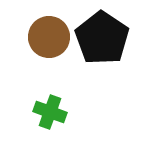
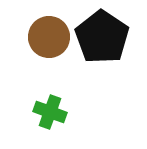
black pentagon: moved 1 px up
